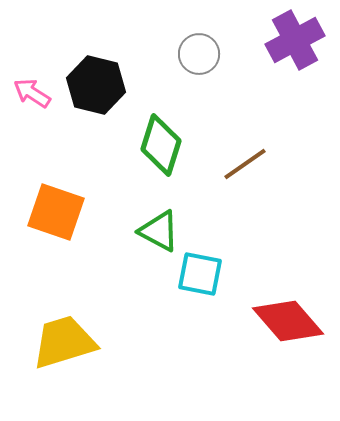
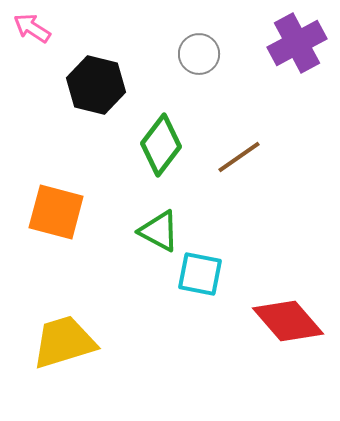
purple cross: moved 2 px right, 3 px down
pink arrow: moved 65 px up
green diamond: rotated 20 degrees clockwise
brown line: moved 6 px left, 7 px up
orange square: rotated 4 degrees counterclockwise
